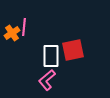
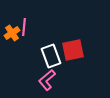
white rectangle: rotated 20 degrees counterclockwise
